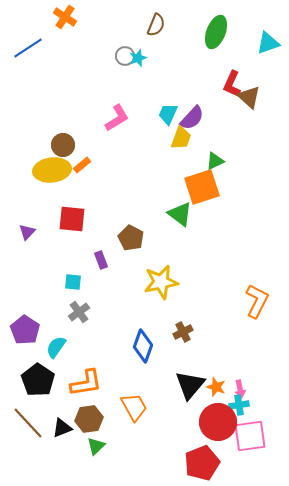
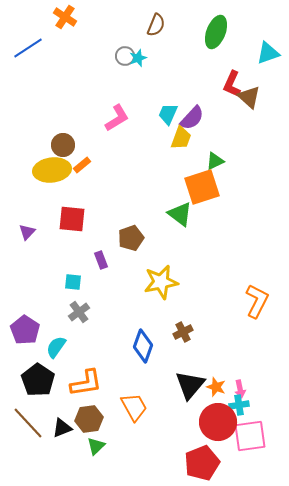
cyan triangle at (268, 43): moved 10 px down
brown pentagon at (131, 238): rotated 25 degrees clockwise
